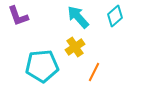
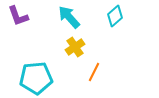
cyan arrow: moved 9 px left
cyan pentagon: moved 6 px left, 12 px down
